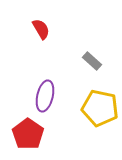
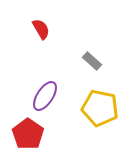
purple ellipse: rotated 20 degrees clockwise
